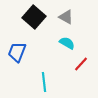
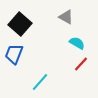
black square: moved 14 px left, 7 px down
cyan semicircle: moved 10 px right
blue trapezoid: moved 3 px left, 2 px down
cyan line: moved 4 px left; rotated 48 degrees clockwise
